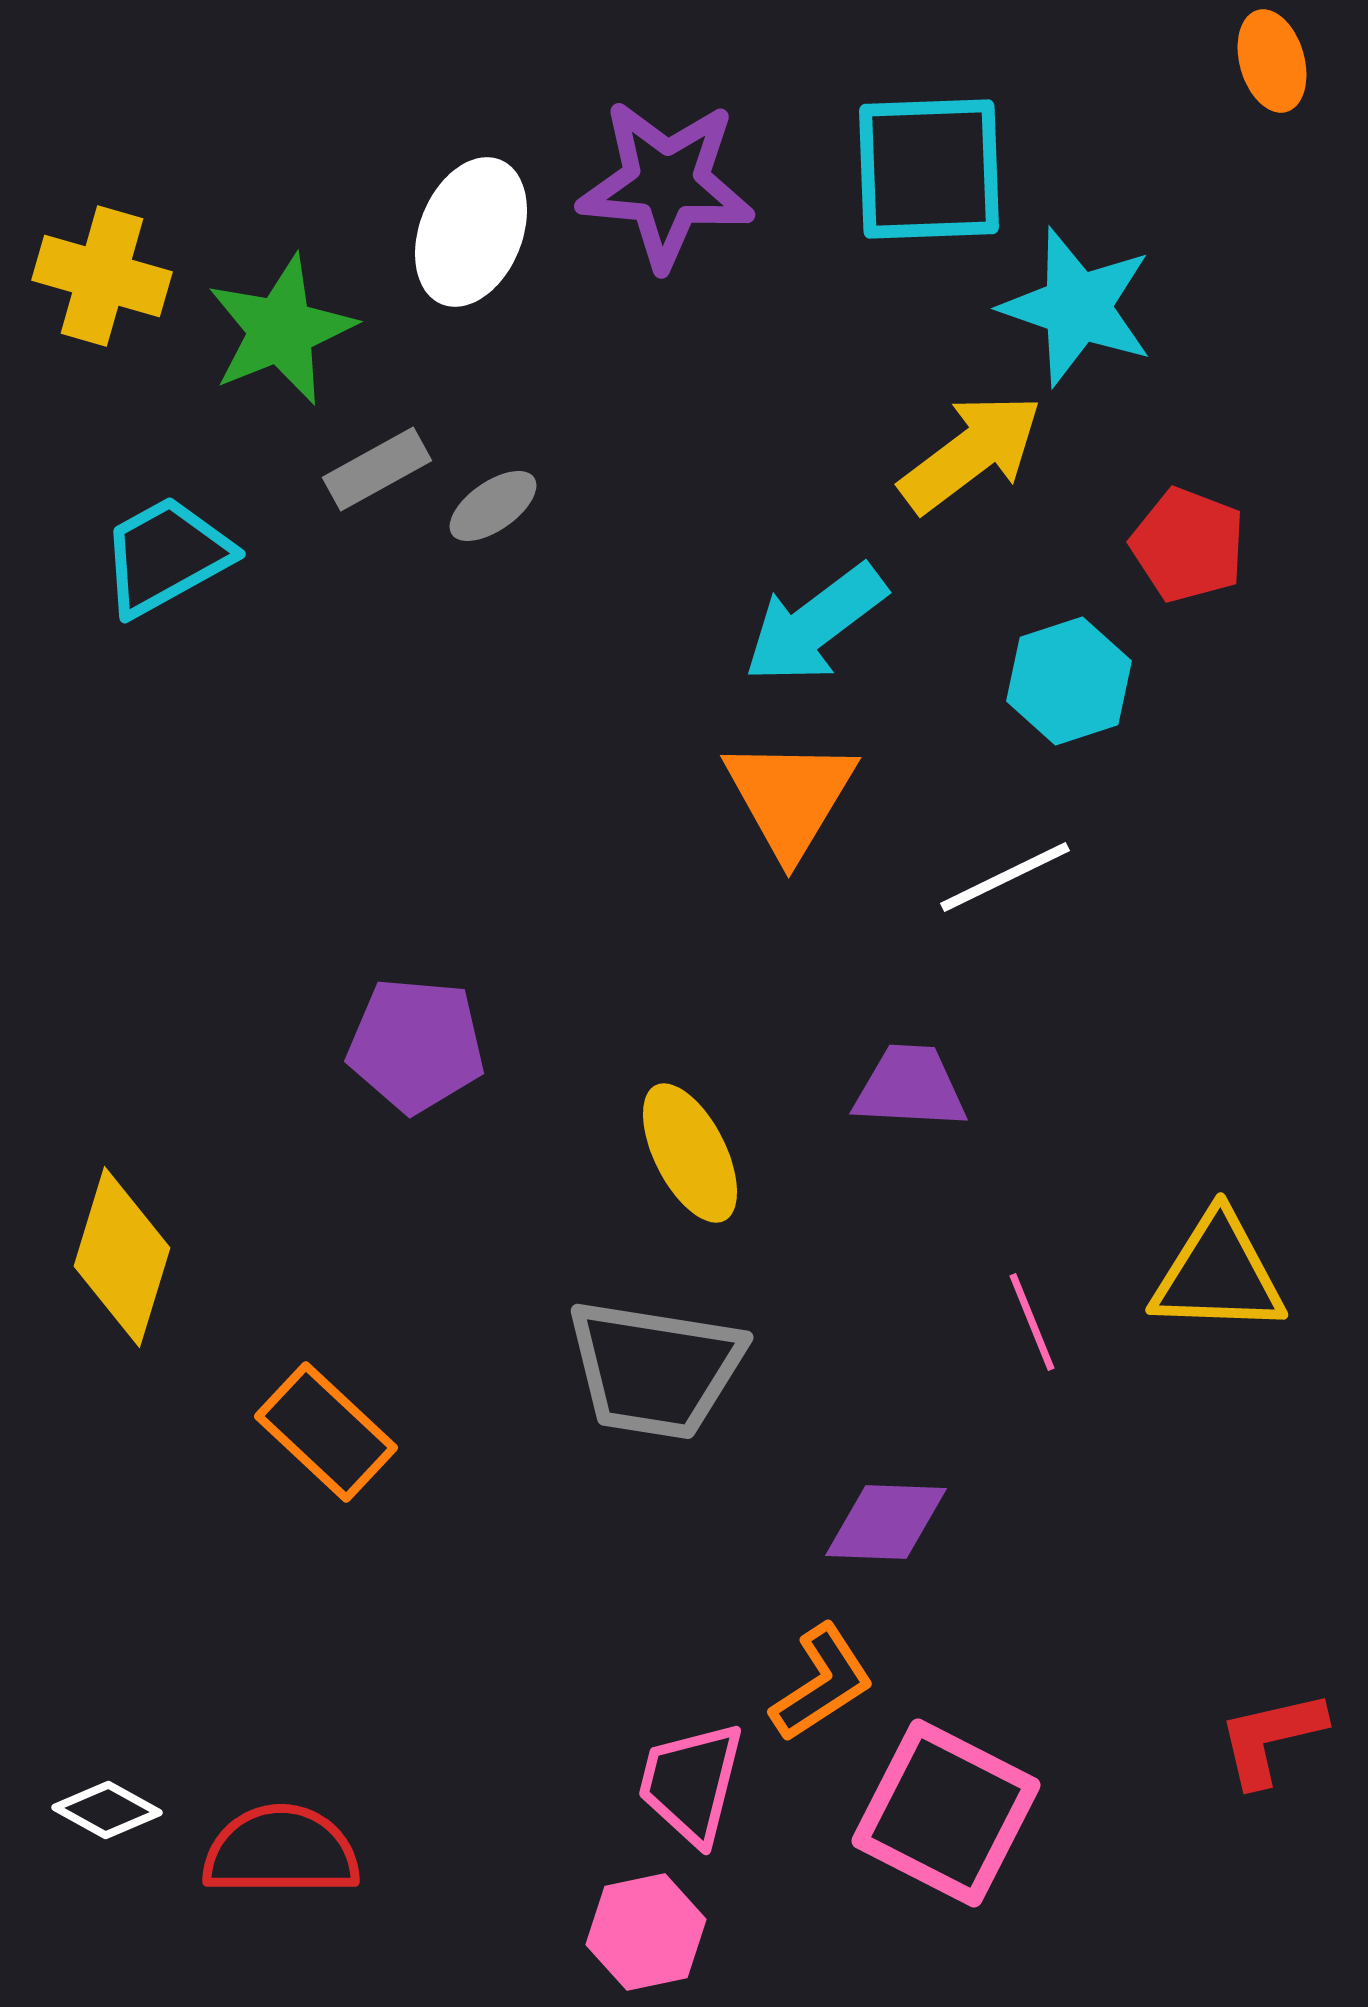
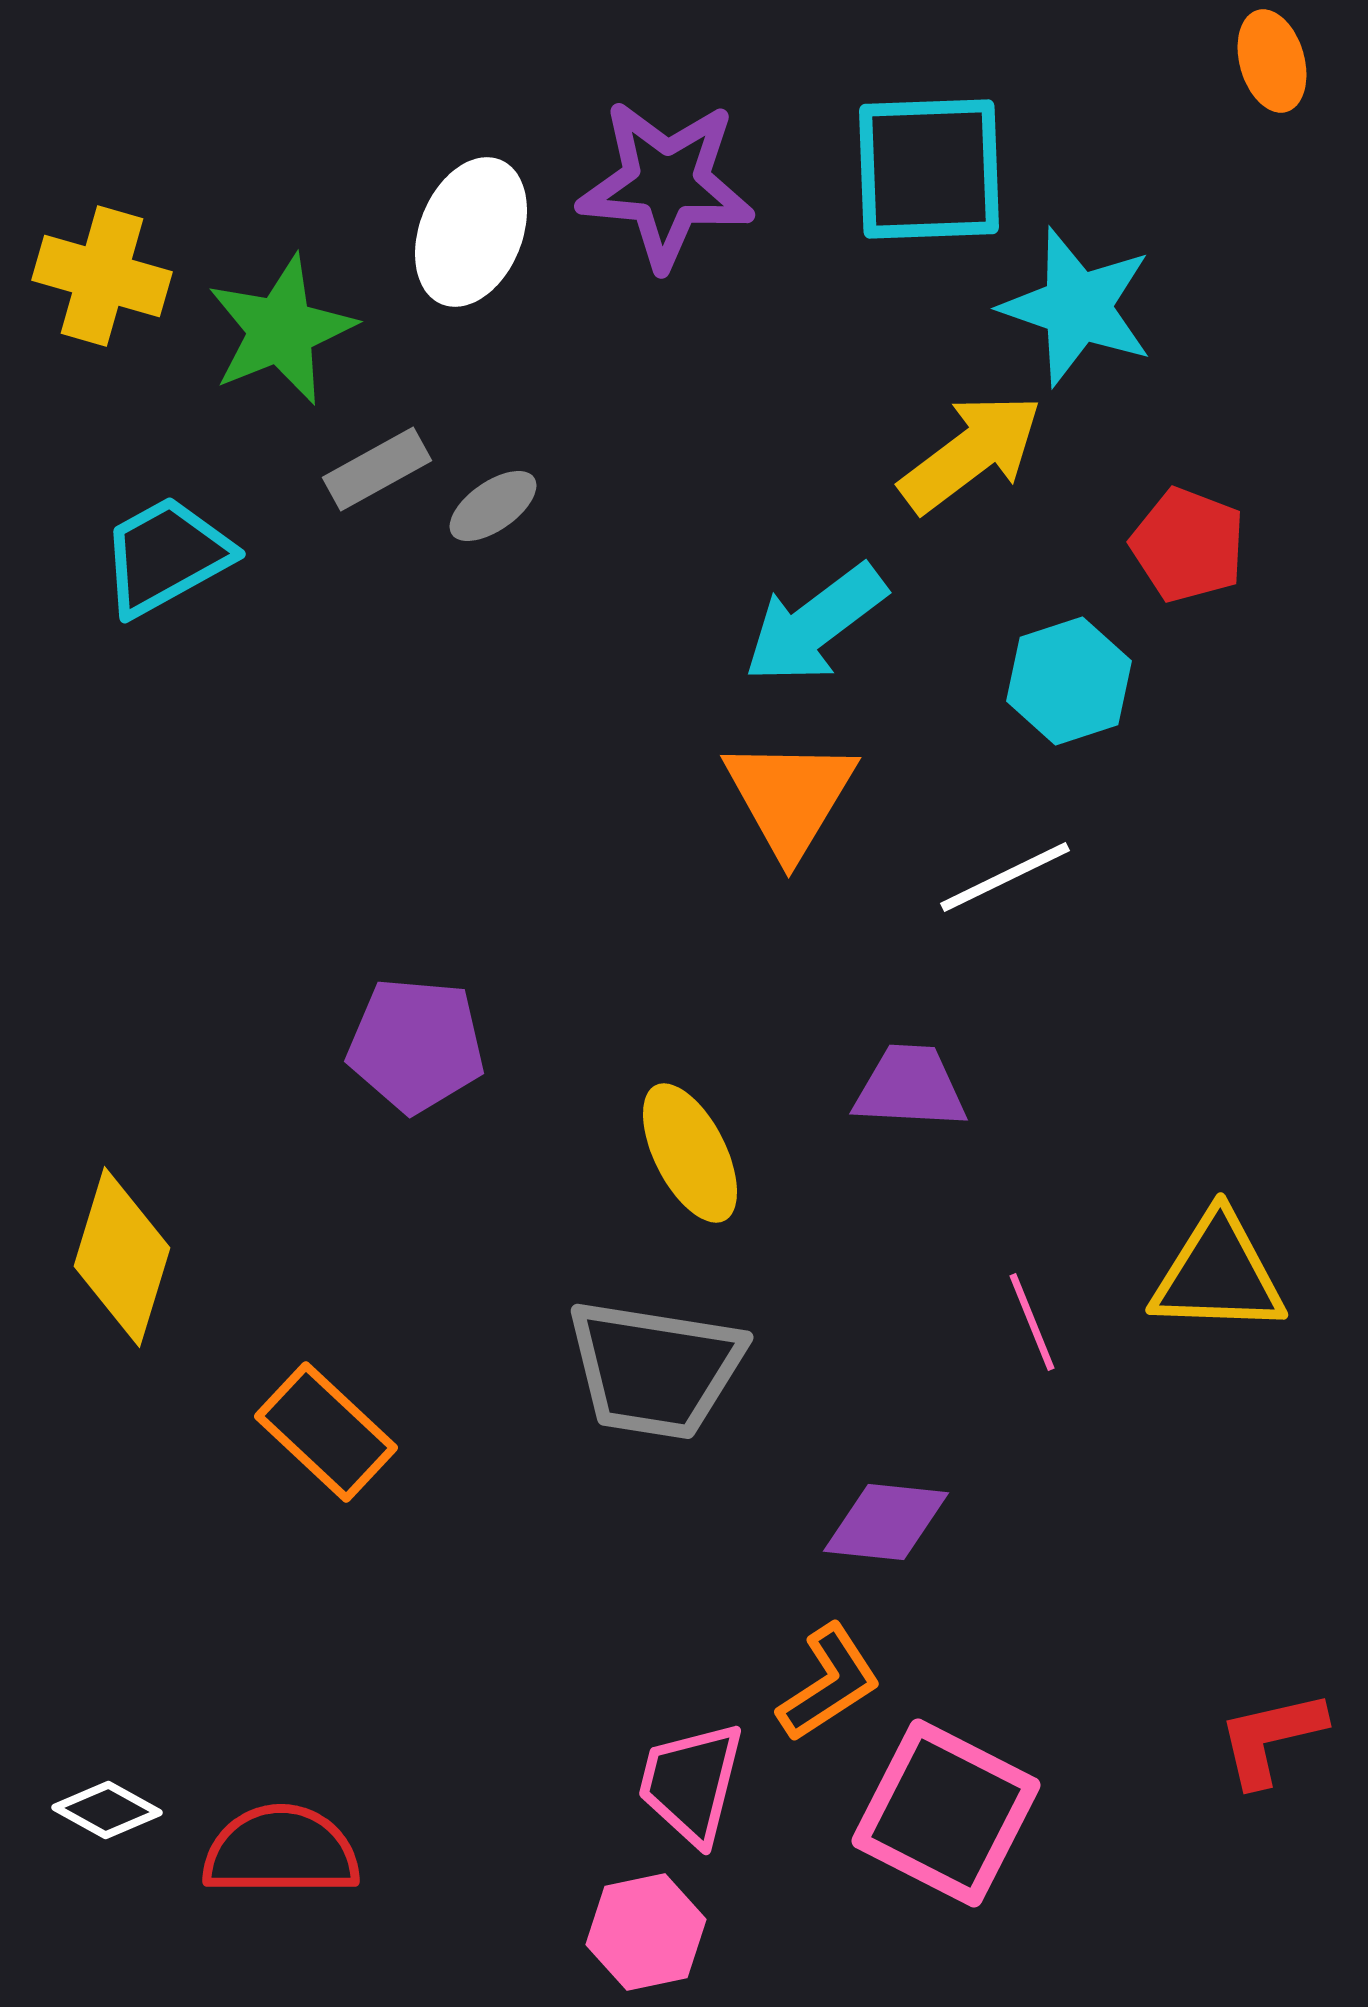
purple diamond: rotated 4 degrees clockwise
orange L-shape: moved 7 px right
